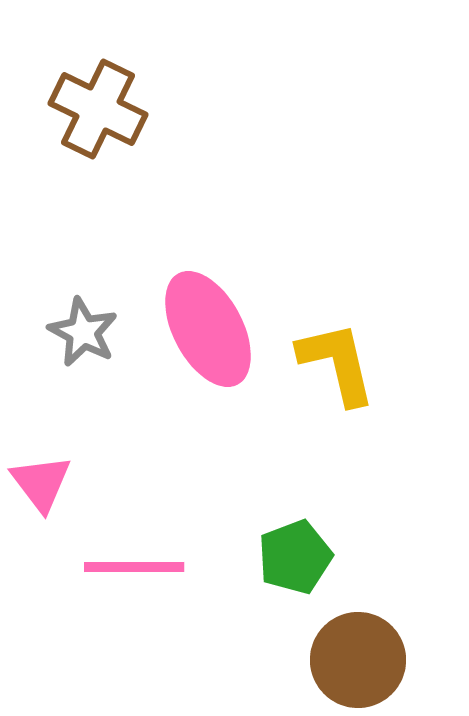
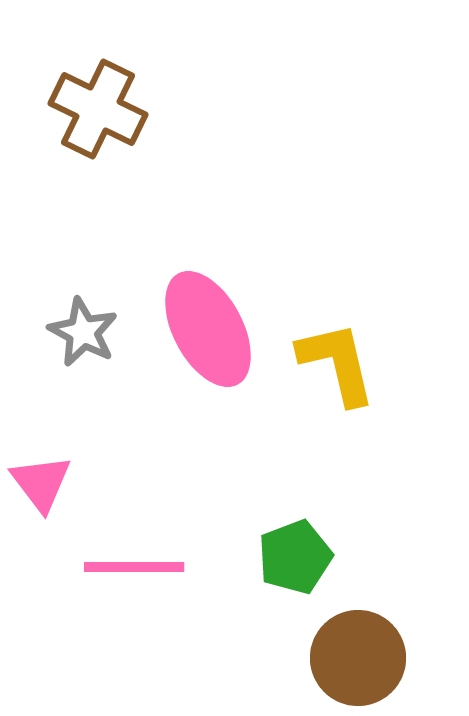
brown circle: moved 2 px up
